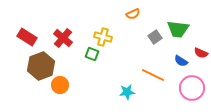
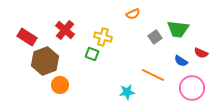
red cross: moved 2 px right, 8 px up
brown hexagon: moved 4 px right, 5 px up
